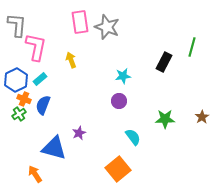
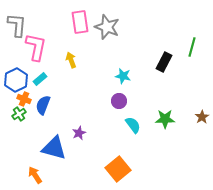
cyan star: rotated 21 degrees clockwise
cyan semicircle: moved 12 px up
orange arrow: moved 1 px down
